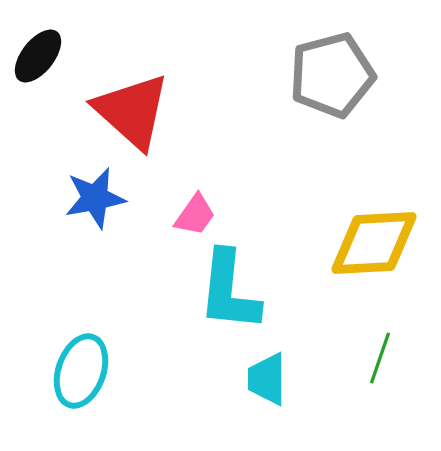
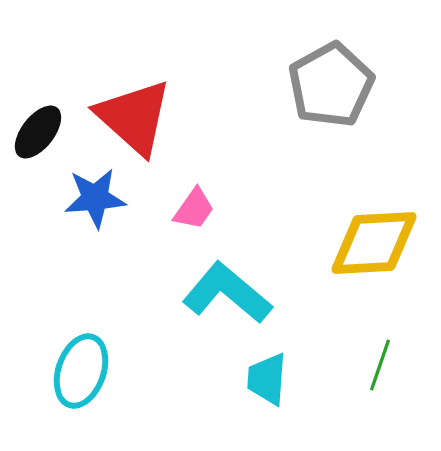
black ellipse: moved 76 px down
gray pentagon: moved 1 px left, 10 px down; rotated 14 degrees counterclockwise
red triangle: moved 2 px right, 6 px down
blue star: rotated 6 degrees clockwise
pink trapezoid: moved 1 px left, 6 px up
cyan L-shape: moved 2 px left, 2 px down; rotated 124 degrees clockwise
green line: moved 7 px down
cyan trapezoid: rotated 4 degrees clockwise
